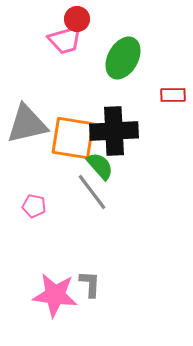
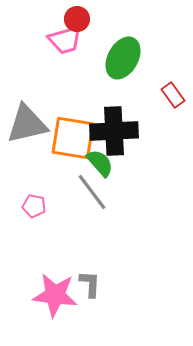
red rectangle: rotated 55 degrees clockwise
green semicircle: moved 3 px up
